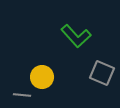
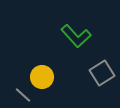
gray square: rotated 35 degrees clockwise
gray line: moved 1 px right; rotated 36 degrees clockwise
